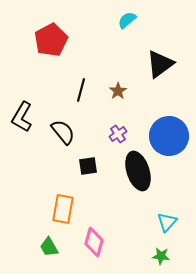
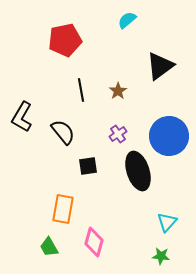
red pentagon: moved 14 px right; rotated 16 degrees clockwise
black triangle: moved 2 px down
black line: rotated 25 degrees counterclockwise
